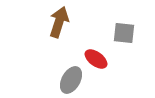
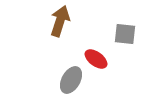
brown arrow: moved 1 px right, 1 px up
gray square: moved 1 px right, 1 px down
